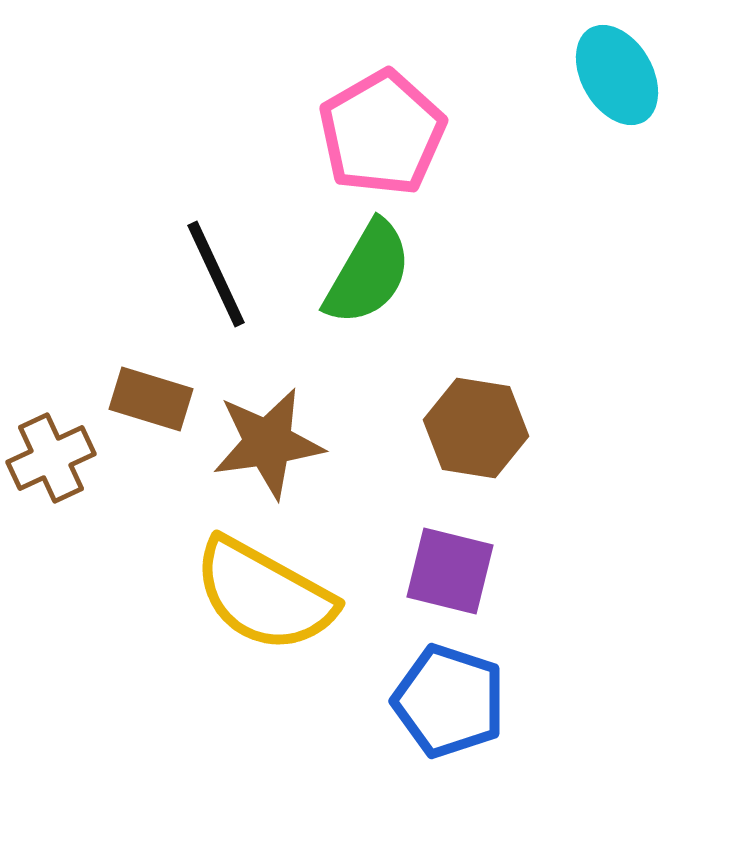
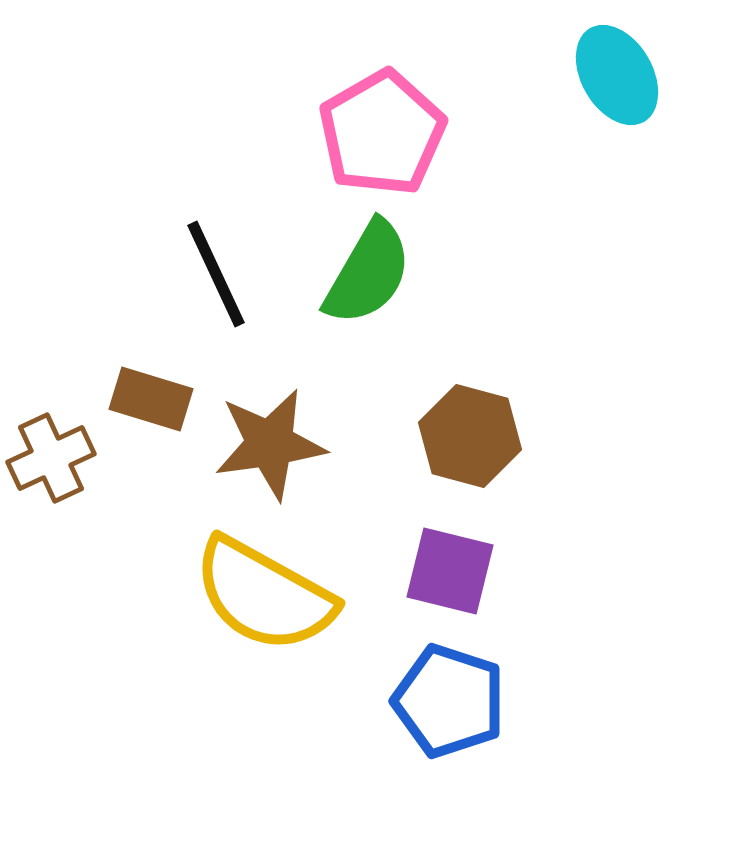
brown hexagon: moved 6 px left, 8 px down; rotated 6 degrees clockwise
brown star: moved 2 px right, 1 px down
